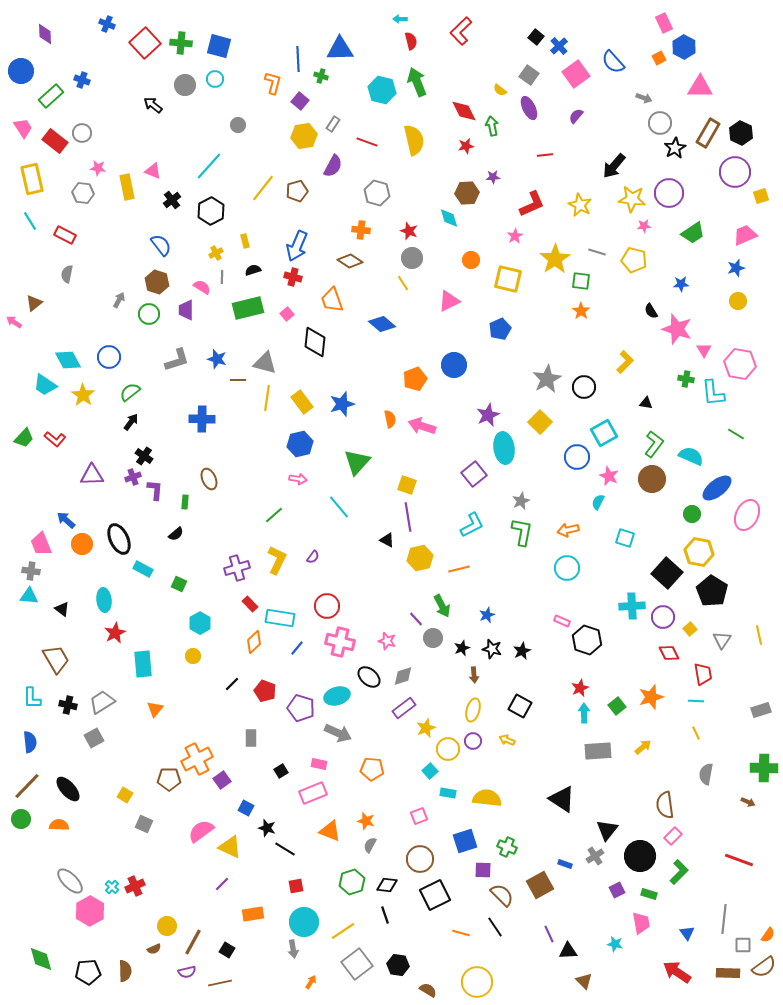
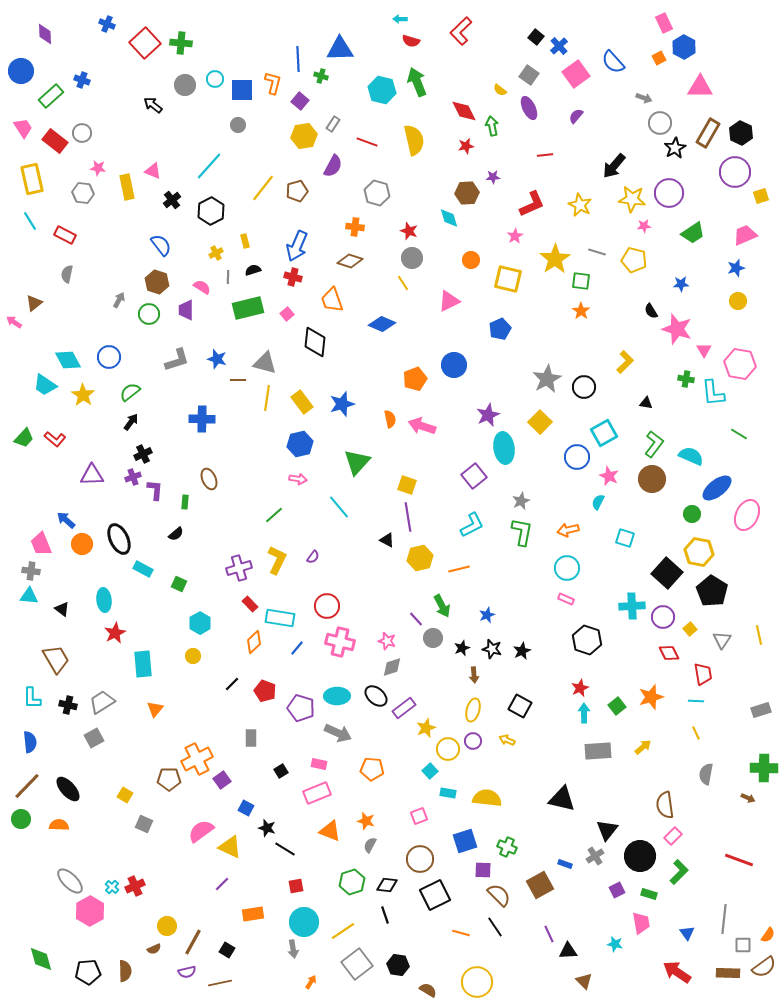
red semicircle at (411, 41): rotated 120 degrees clockwise
blue square at (219, 46): moved 23 px right, 44 px down; rotated 15 degrees counterclockwise
orange cross at (361, 230): moved 6 px left, 3 px up
brown diamond at (350, 261): rotated 15 degrees counterclockwise
gray line at (222, 277): moved 6 px right
blue diamond at (382, 324): rotated 16 degrees counterclockwise
green line at (736, 434): moved 3 px right
black cross at (144, 456): moved 1 px left, 2 px up; rotated 30 degrees clockwise
purple square at (474, 474): moved 2 px down
purple cross at (237, 568): moved 2 px right
pink rectangle at (562, 621): moved 4 px right, 22 px up
gray diamond at (403, 676): moved 11 px left, 9 px up
black ellipse at (369, 677): moved 7 px right, 19 px down
cyan ellipse at (337, 696): rotated 15 degrees clockwise
pink rectangle at (313, 793): moved 4 px right
black triangle at (562, 799): rotated 20 degrees counterclockwise
brown arrow at (748, 802): moved 4 px up
brown semicircle at (502, 895): moved 3 px left
